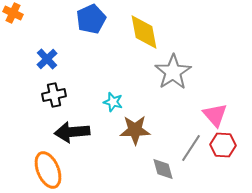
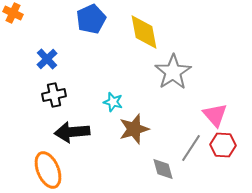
brown star: moved 1 px left, 1 px up; rotated 16 degrees counterclockwise
